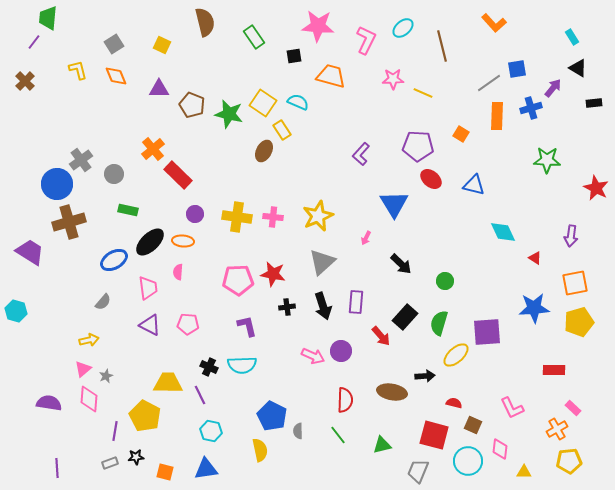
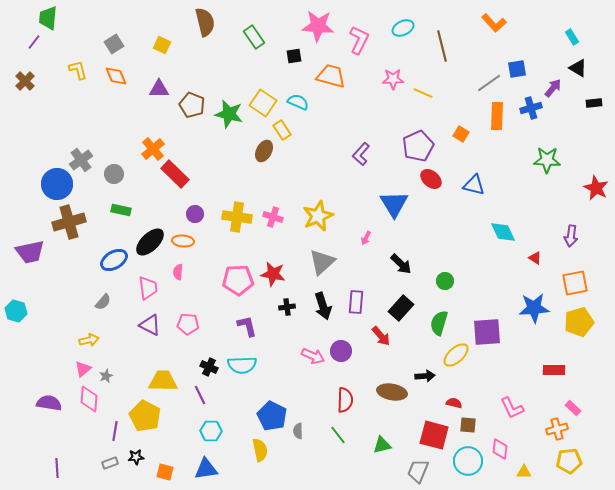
cyan ellipse at (403, 28): rotated 15 degrees clockwise
pink L-shape at (366, 40): moved 7 px left
purple pentagon at (418, 146): rotated 28 degrees counterclockwise
red rectangle at (178, 175): moved 3 px left, 1 px up
green rectangle at (128, 210): moved 7 px left
pink cross at (273, 217): rotated 12 degrees clockwise
purple trapezoid at (30, 252): rotated 136 degrees clockwise
black rectangle at (405, 317): moved 4 px left, 9 px up
yellow trapezoid at (168, 383): moved 5 px left, 2 px up
brown square at (473, 425): moved 5 px left; rotated 18 degrees counterclockwise
orange cross at (557, 429): rotated 15 degrees clockwise
cyan hexagon at (211, 431): rotated 10 degrees counterclockwise
